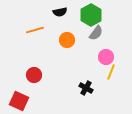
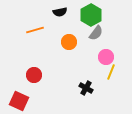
orange circle: moved 2 px right, 2 px down
